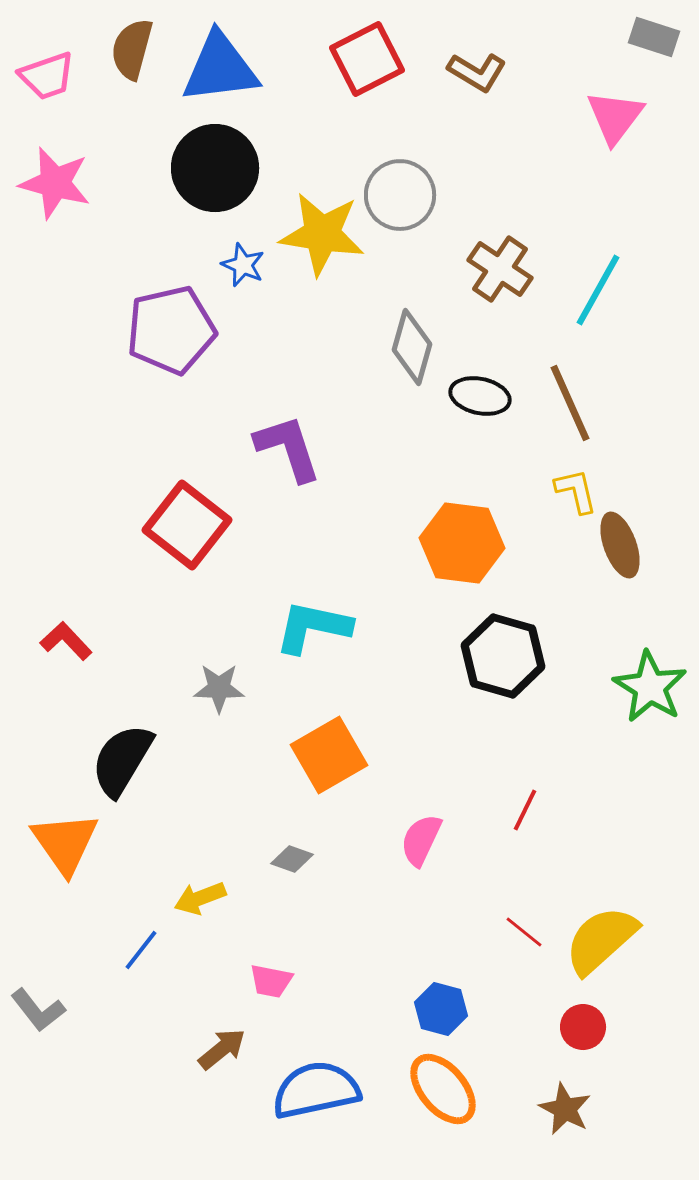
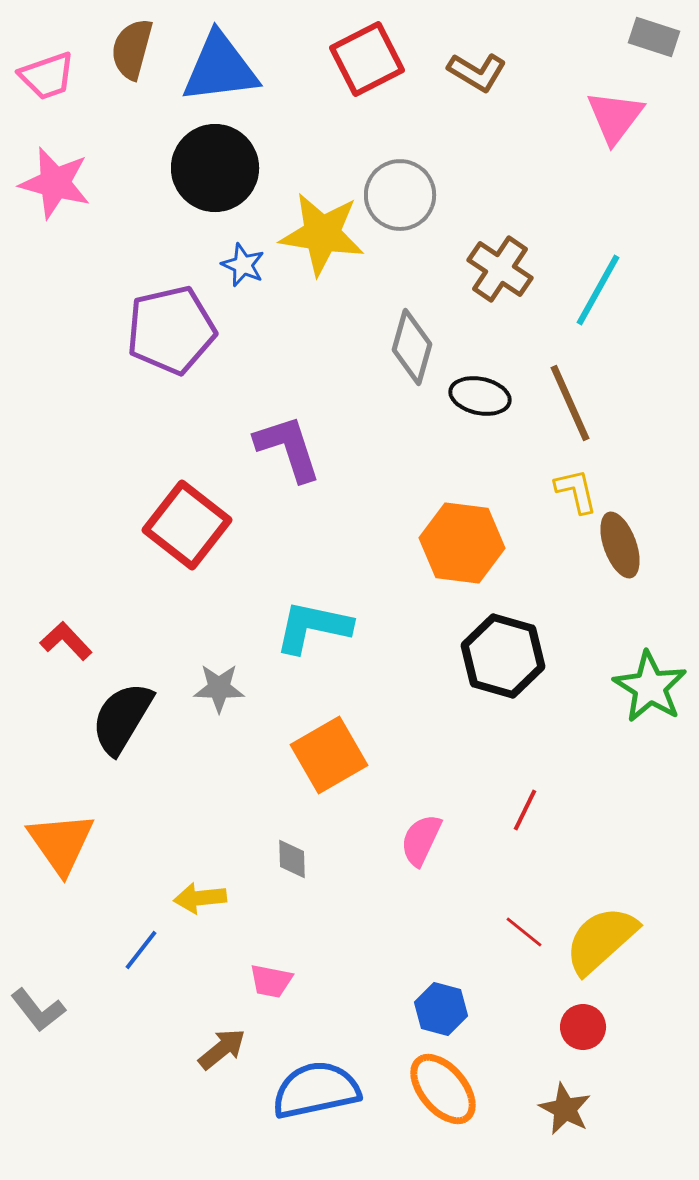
black semicircle at (122, 760): moved 42 px up
orange triangle at (65, 843): moved 4 px left
gray diamond at (292, 859): rotated 69 degrees clockwise
yellow arrow at (200, 898): rotated 15 degrees clockwise
